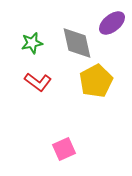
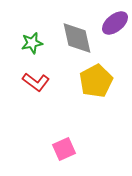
purple ellipse: moved 3 px right
gray diamond: moved 5 px up
red L-shape: moved 2 px left
